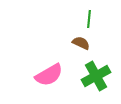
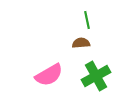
green line: moved 2 px left, 1 px down; rotated 18 degrees counterclockwise
brown semicircle: rotated 30 degrees counterclockwise
